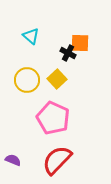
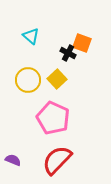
orange square: moved 2 px right; rotated 18 degrees clockwise
yellow circle: moved 1 px right
